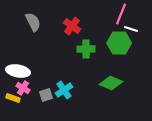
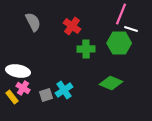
yellow rectangle: moved 1 px left, 1 px up; rotated 32 degrees clockwise
